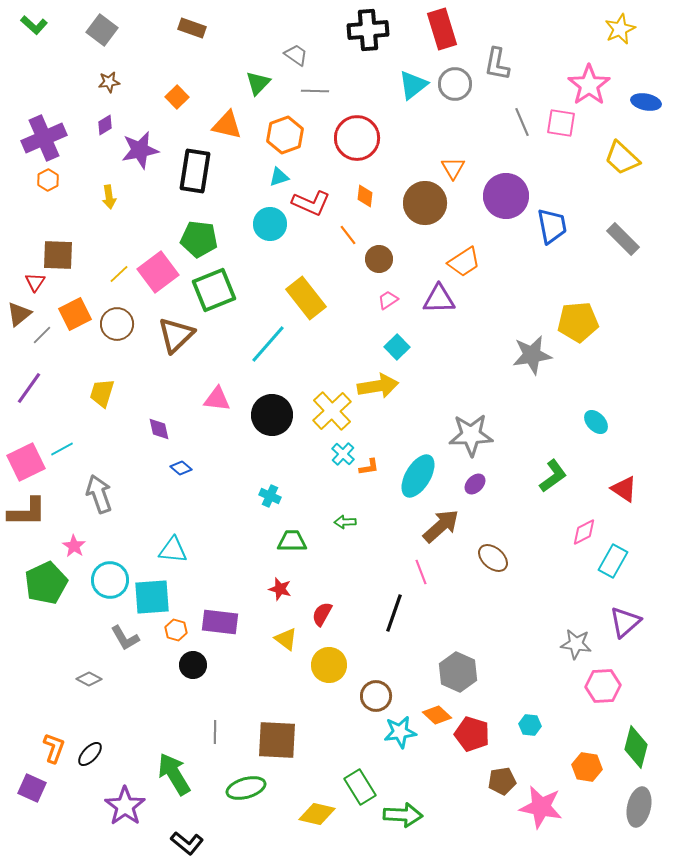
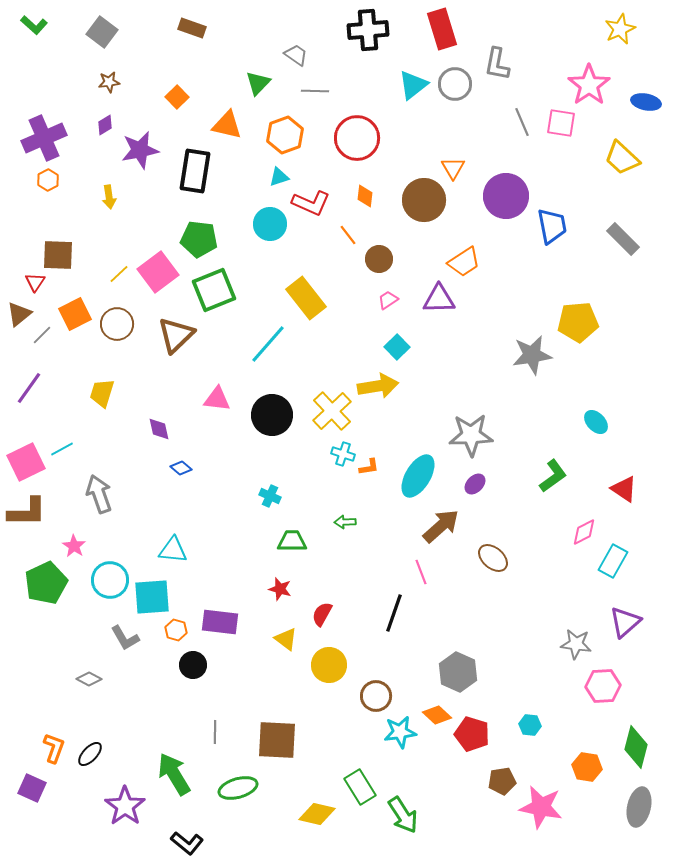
gray square at (102, 30): moved 2 px down
brown circle at (425, 203): moved 1 px left, 3 px up
cyan cross at (343, 454): rotated 25 degrees counterclockwise
green ellipse at (246, 788): moved 8 px left
green arrow at (403, 815): rotated 54 degrees clockwise
